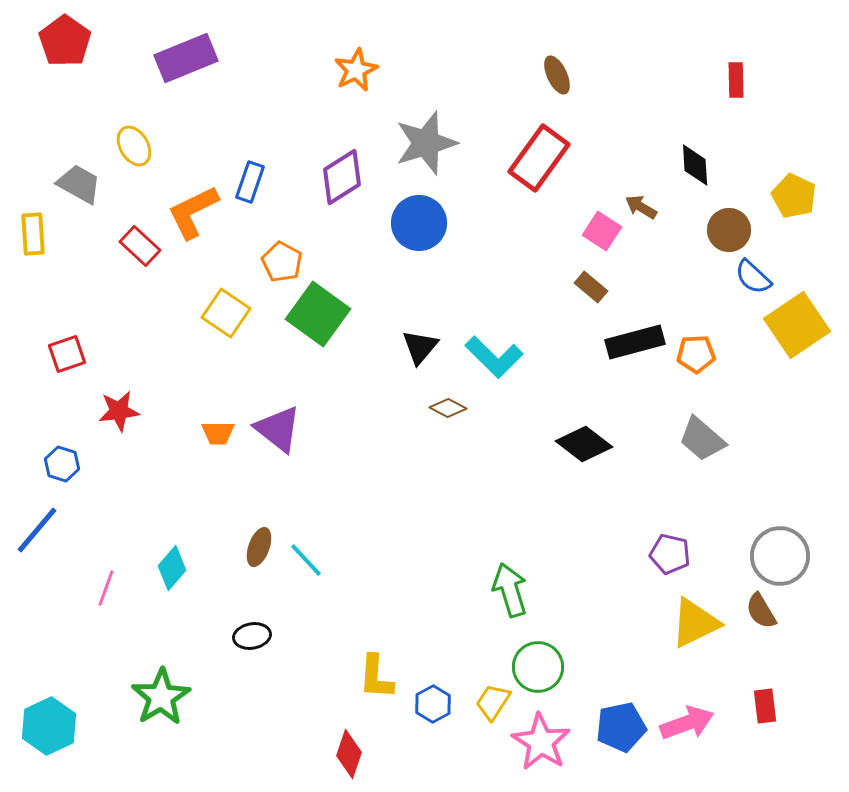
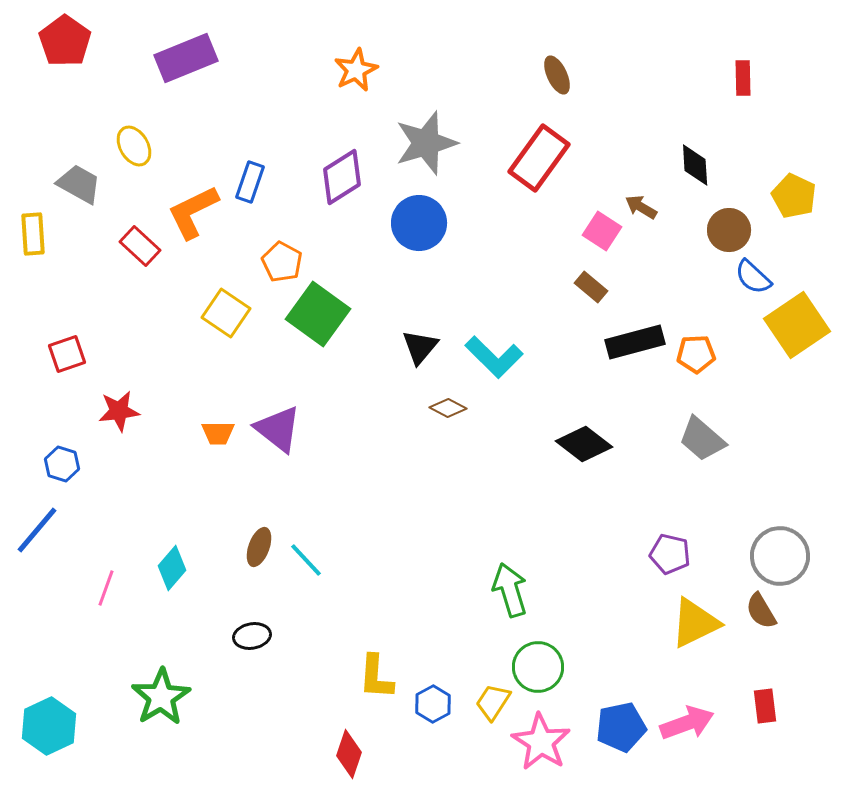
red rectangle at (736, 80): moved 7 px right, 2 px up
